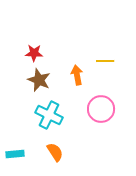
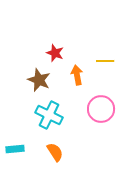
red star: moved 21 px right; rotated 18 degrees clockwise
cyan rectangle: moved 5 px up
